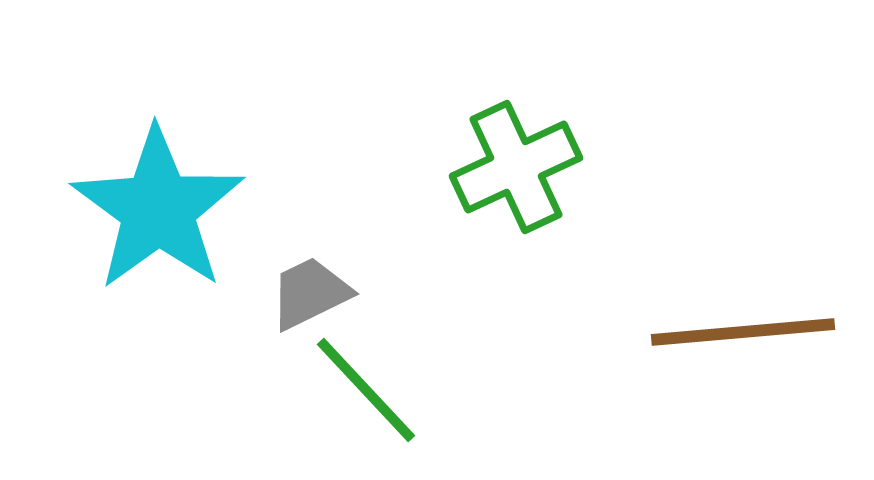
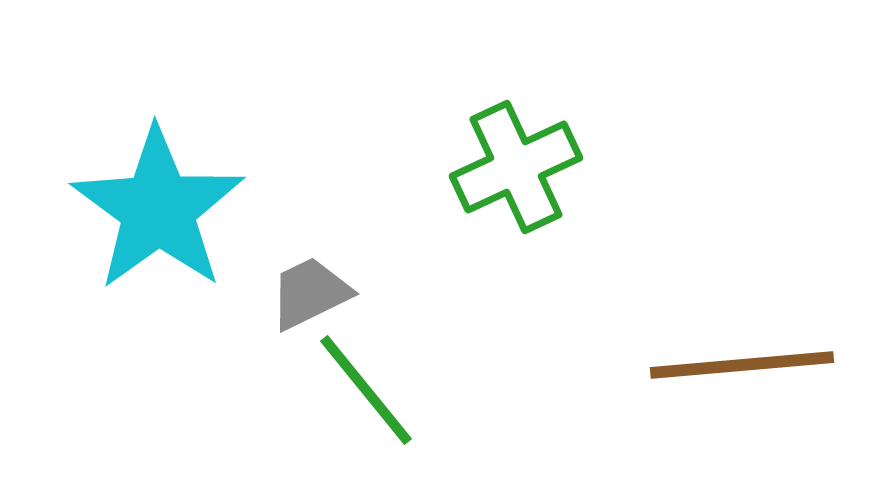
brown line: moved 1 px left, 33 px down
green line: rotated 4 degrees clockwise
